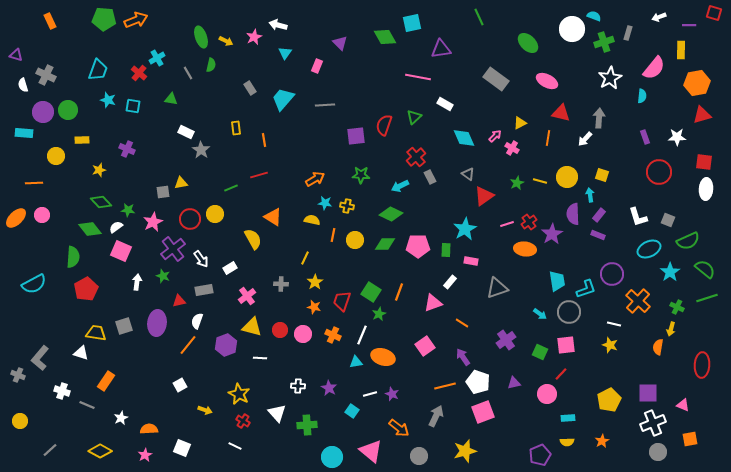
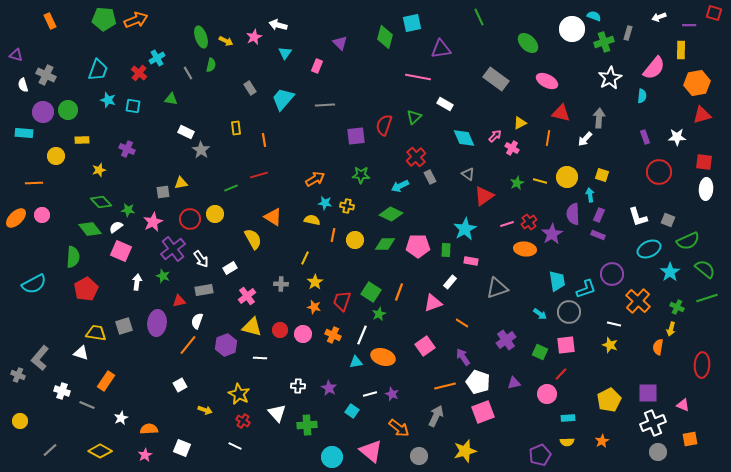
green diamond at (385, 37): rotated 45 degrees clockwise
purple rectangle at (599, 215): rotated 16 degrees counterclockwise
